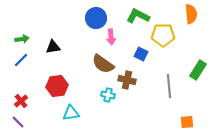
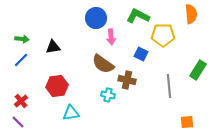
green arrow: rotated 16 degrees clockwise
